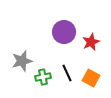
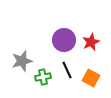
purple circle: moved 8 px down
black line: moved 3 px up
